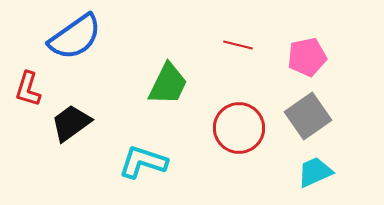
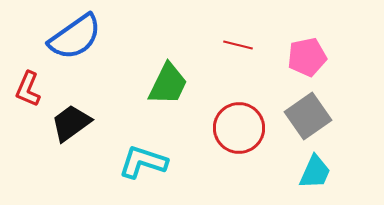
red L-shape: rotated 6 degrees clockwise
cyan trapezoid: rotated 138 degrees clockwise
